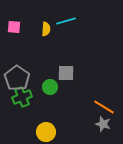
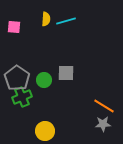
yellow semicircle: moved 10 px up
green circle: moved 6 px left, 7 px up
orange line: moved 1 px up
gray star: rotated 21 degrees counterclockwise
yellow circle: moved 1 px left, 1 px up
